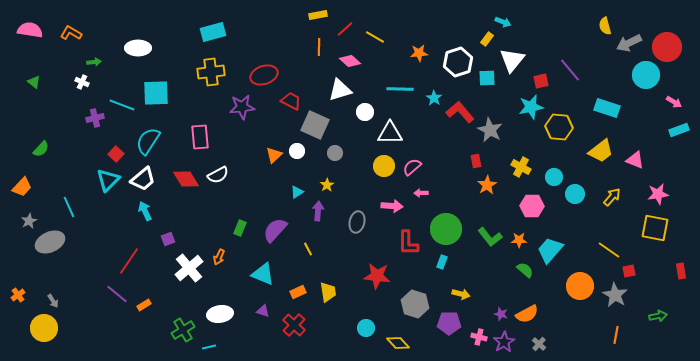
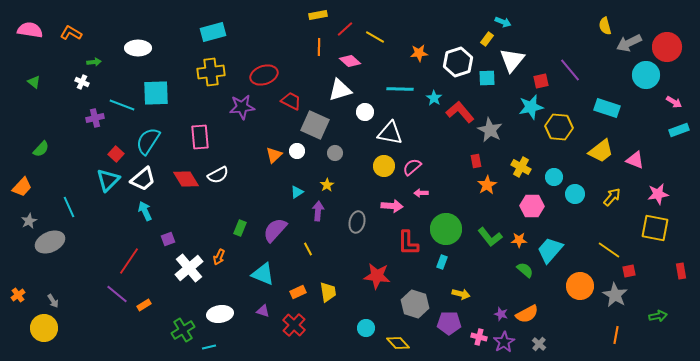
white triangle at (390, 133): rotated 12 degrees clockwise
